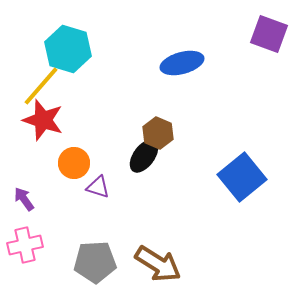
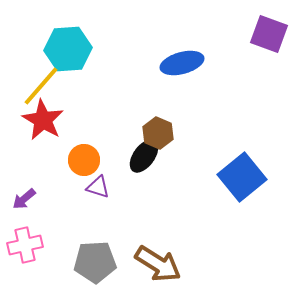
cyan hexagon: rotated 21 degrees counterclockwise
red star: rotated 12 degrees clockwise
orange circle: moved 10 px right, 3 px up
purple arrow: rotated 95 degrees counterclockwise
